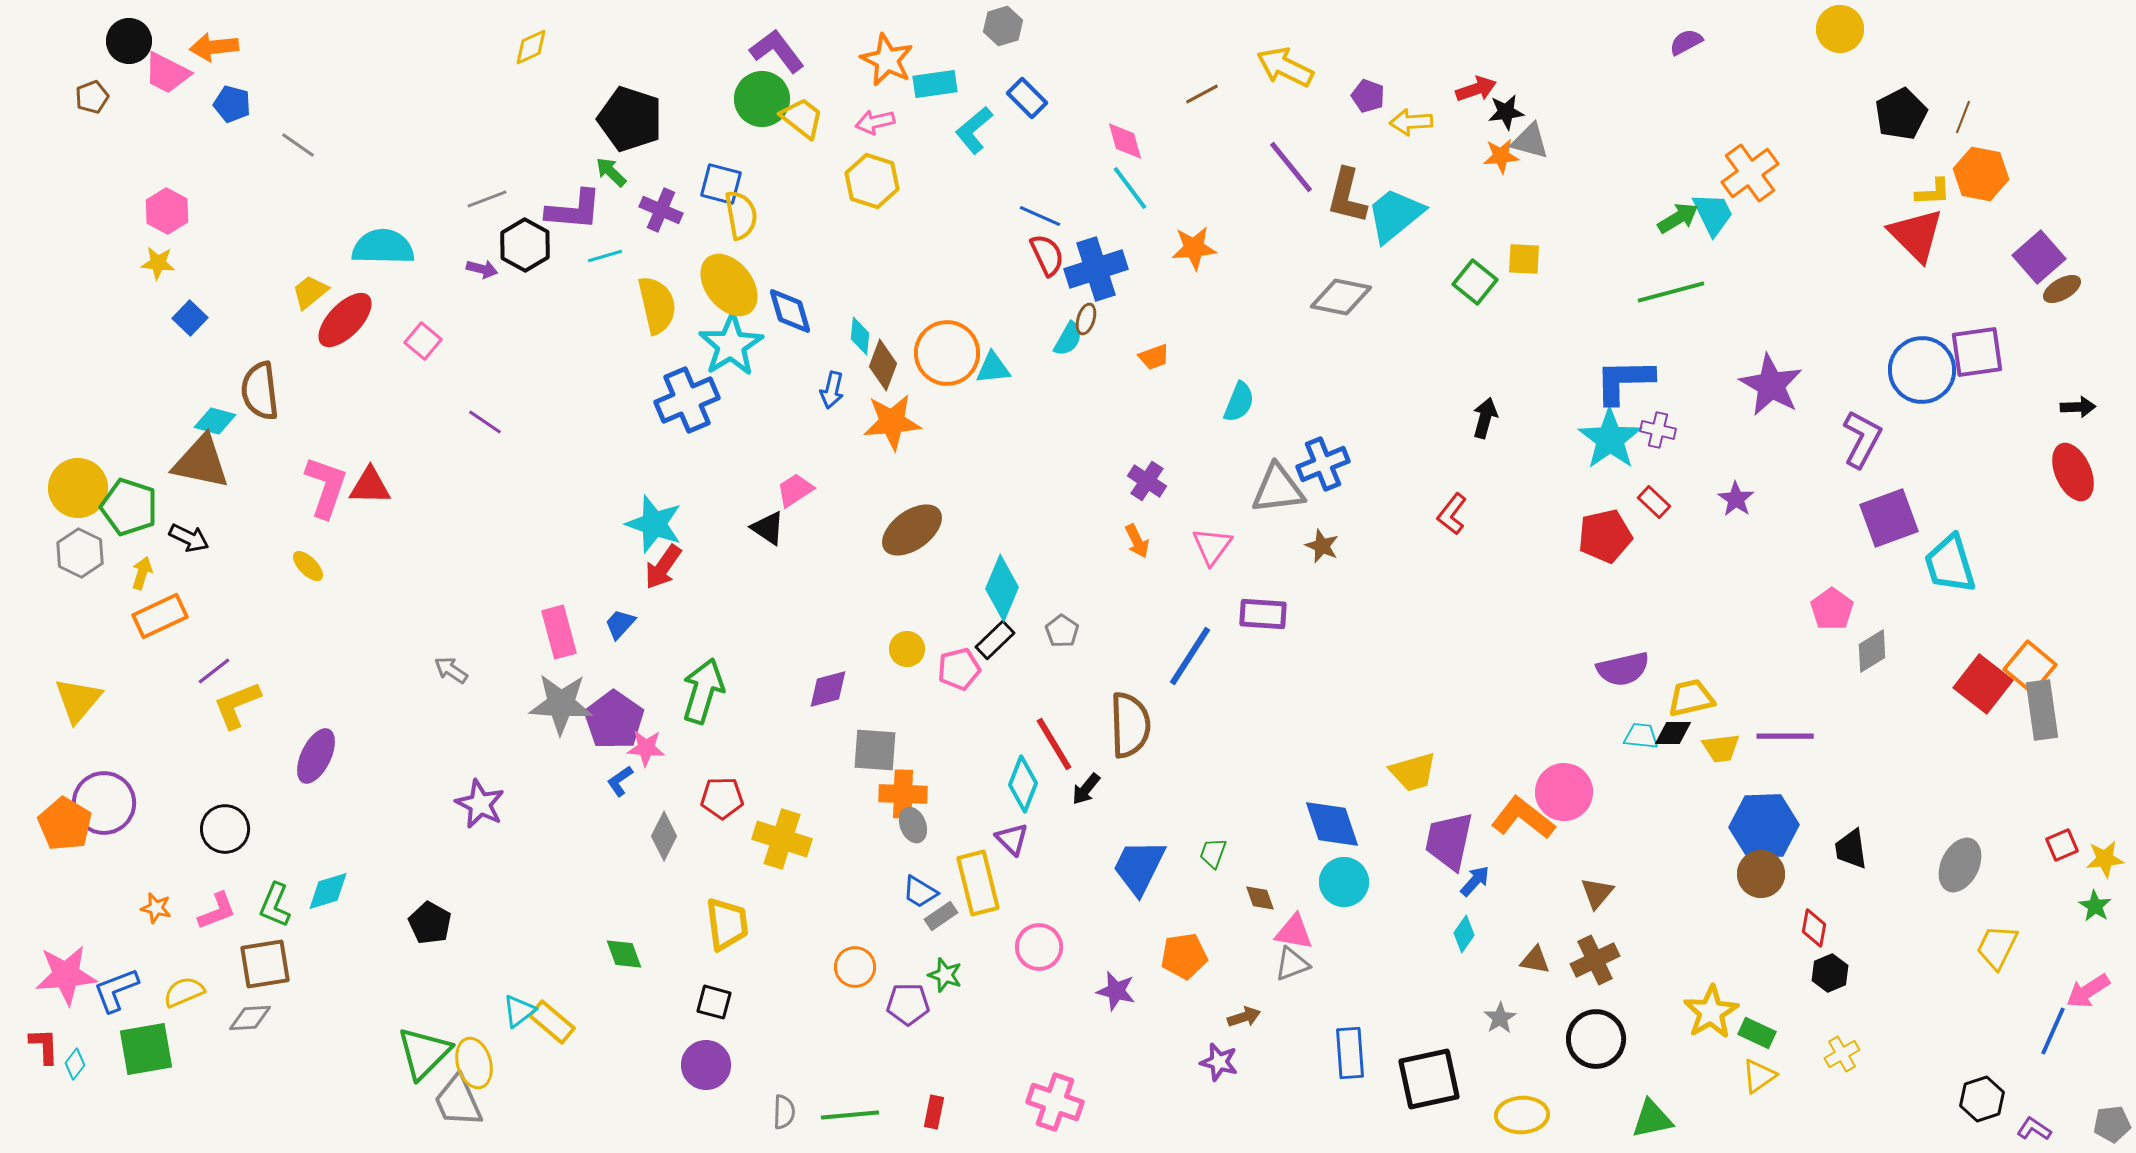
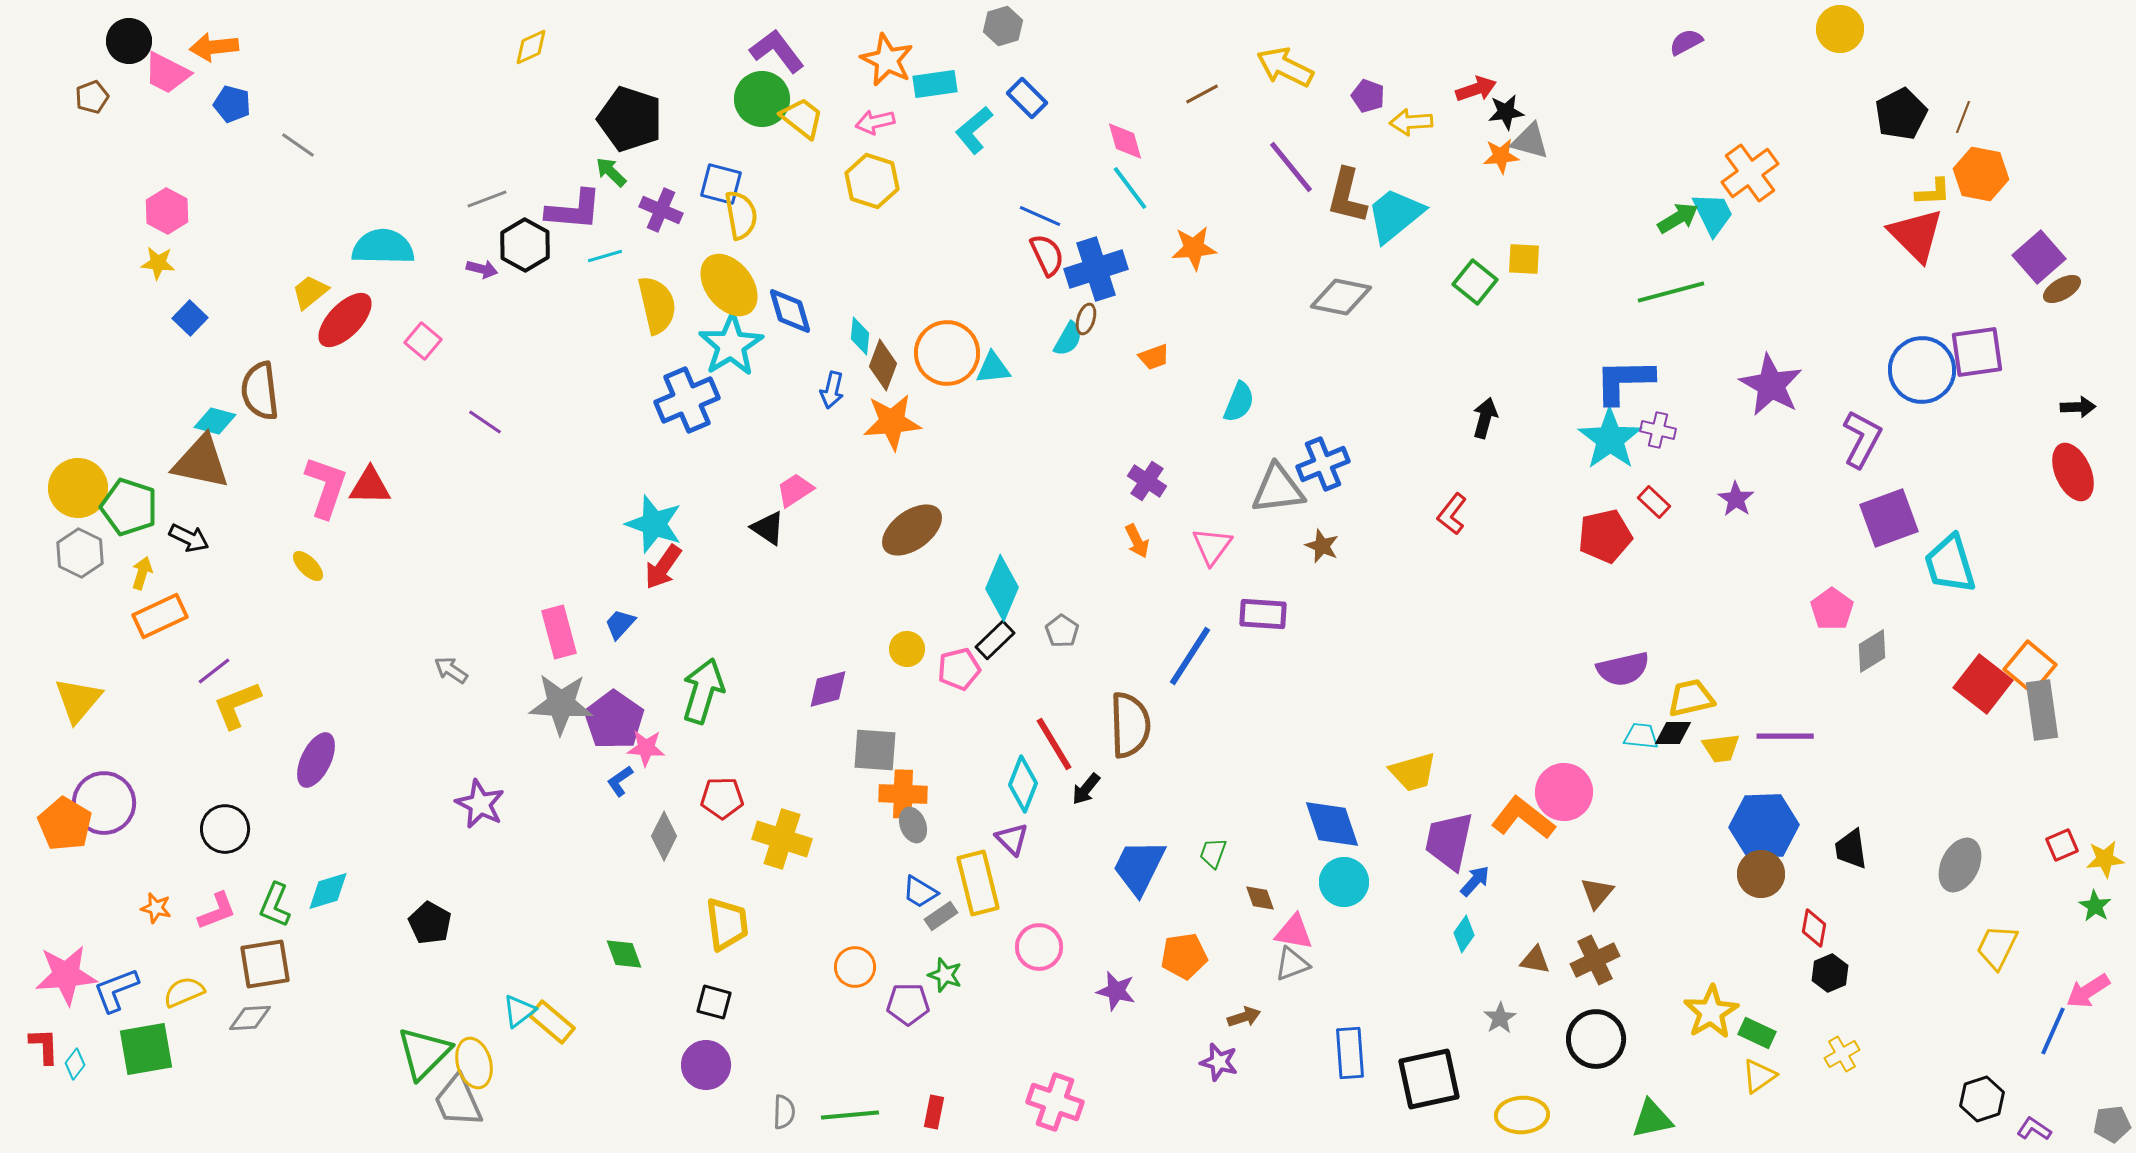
purple ellipse at (316, 756): moved 4 px down
